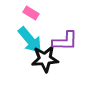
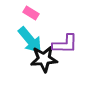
purple L-shape: moved 3 px down
black star: moved 1 px left
